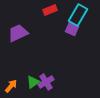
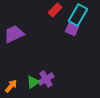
red rectangle: moved 5 px right; rotated 24 degrees counterclockwise
purple trapezoid: moved 4 px left, 1 px down
purple cross: moved 3 px up
